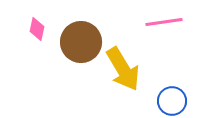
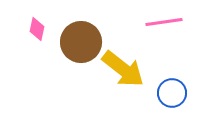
yellow arrow: rotated 21 degrees counterclockwise
blue circle: moved 8 px up
